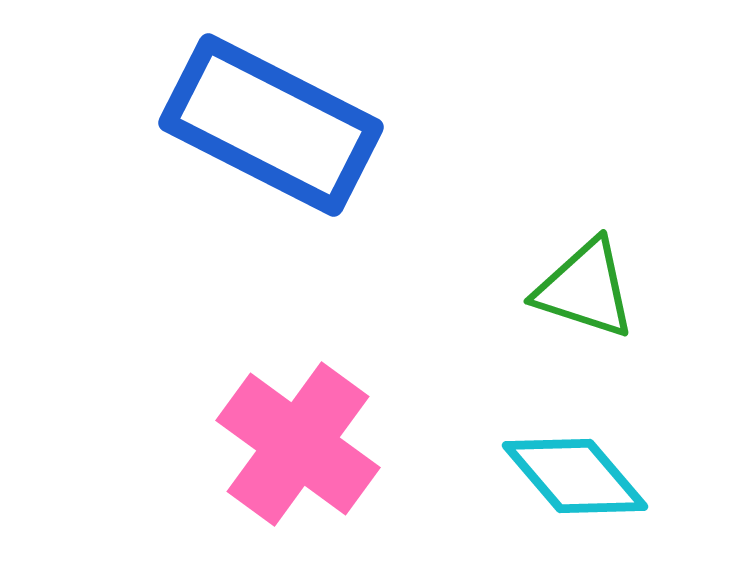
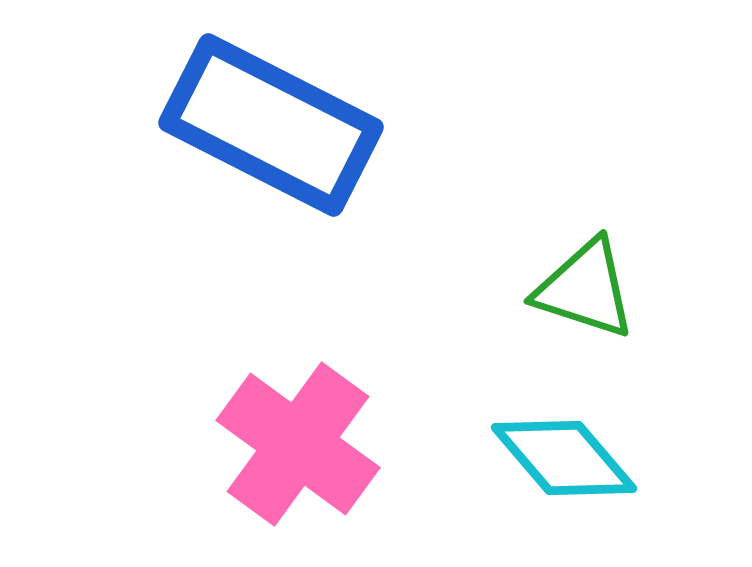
cyan diamond: moved 11 px left, 18 px up
